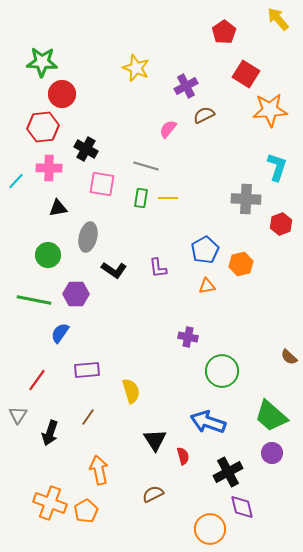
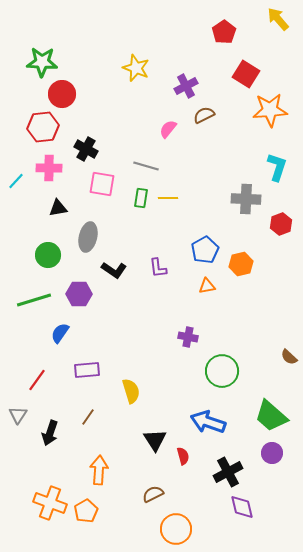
purple hexagon at (76, 294): moved 3 px right
green line at (34, 300): rotated 28 degrees counterclockwise
orange arrow at (99, 470): rotated 16 degrees clockwise
orange circle at (210, 529): moved 34 px left
